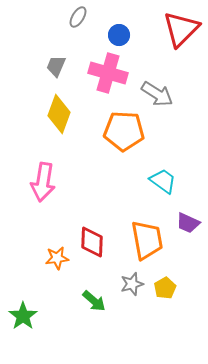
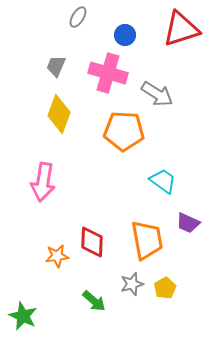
red triangle: rotated 27 degrees clockwise
blue circle: moved 6 px right
orange star: moved 2 px up
green star: rotated 12 degrees counterclockwise
